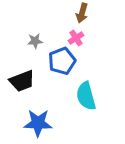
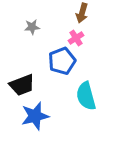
gray star: moved 3 px left, 14 px up
black trapezoid: moved 4 px down
blue star: moved 3 px left, 7 px up; rotated 16 degrees counterclockwise
